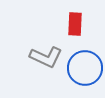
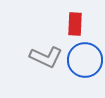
blue circle: moved 8 px up
